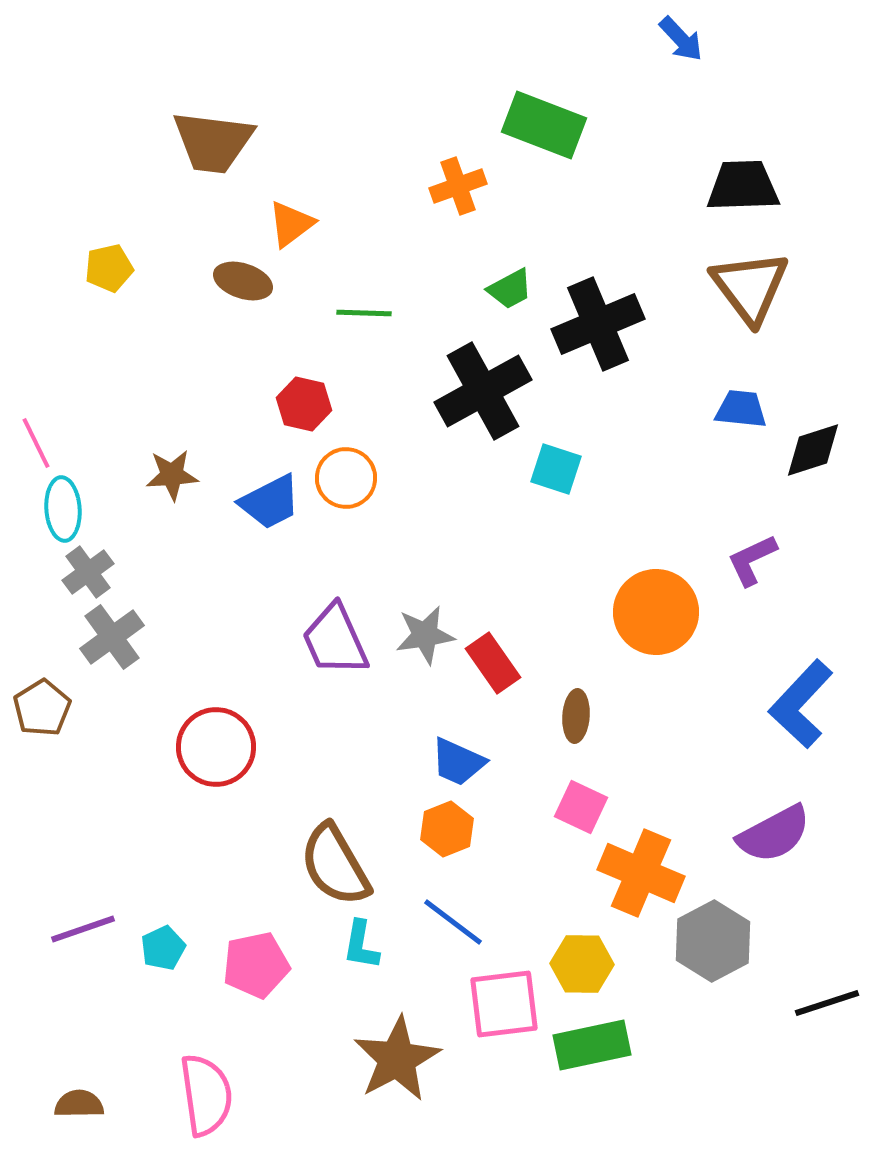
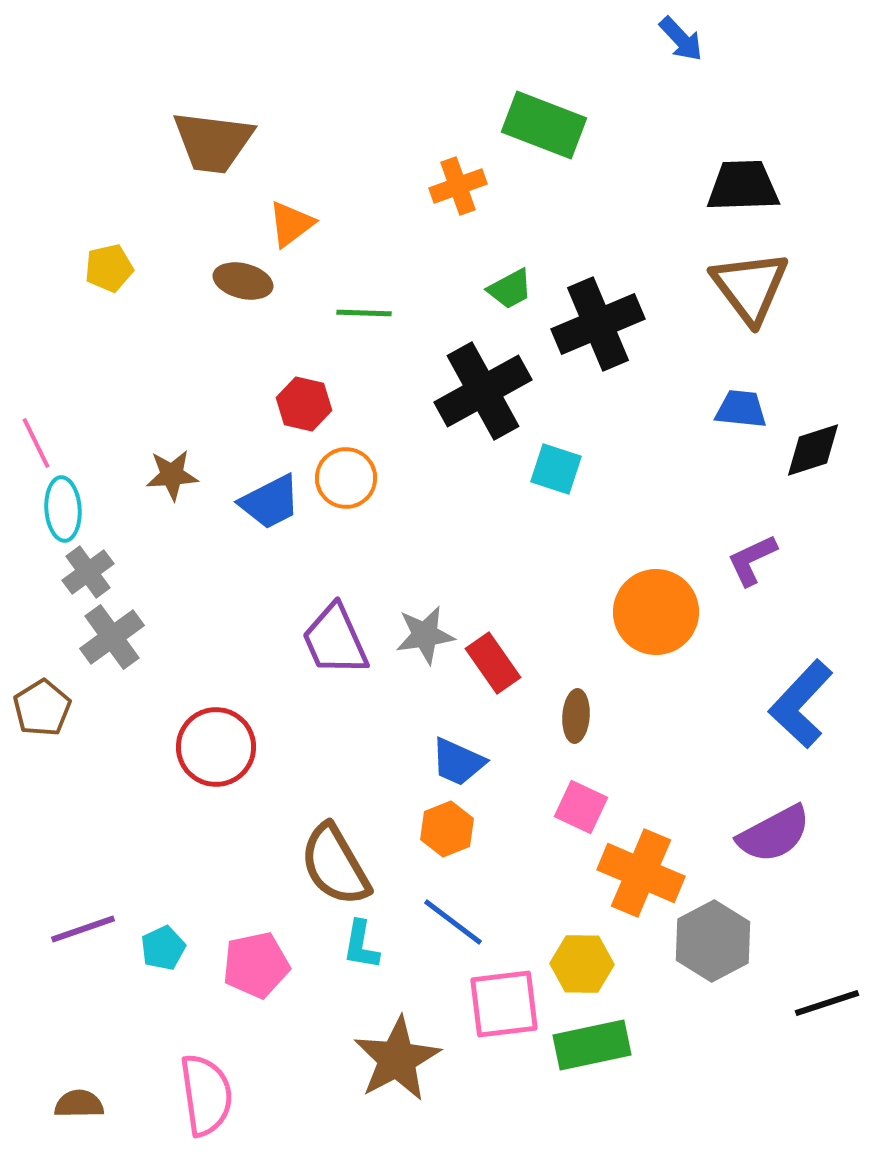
brown ellipse at (243, 281): rotated 4 degrees counterclockwise
